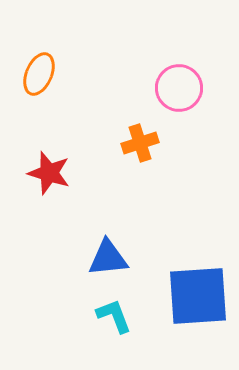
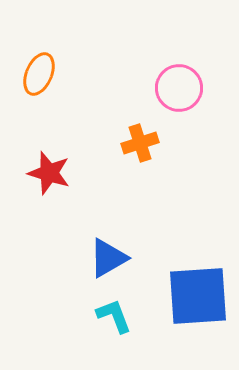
blue triangle: rotated 24 degrees counterclockwise
